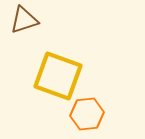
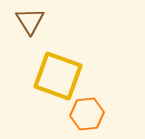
brown triangle: moved 6 px right, 1 px down; rotated 44 degrees counterclockwise
